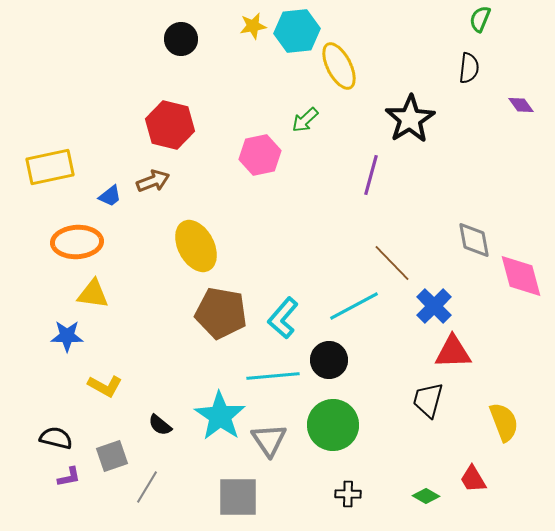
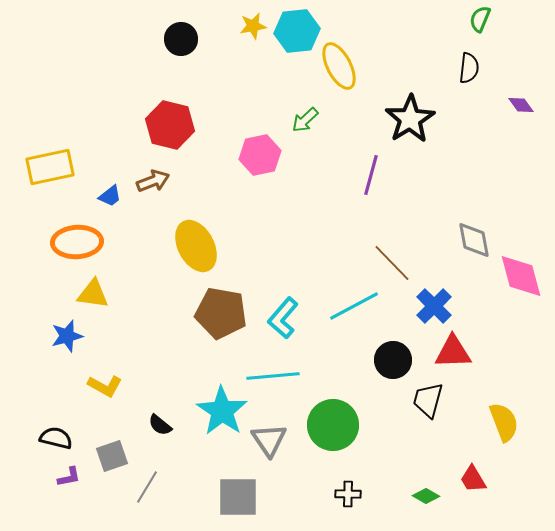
blue star at (67, 336): rotated 16 degrees counterclockwise
black circle at (329, 360): moved 64 px right
cyan star at (220, 416): moved 2 px right, 5 px up
